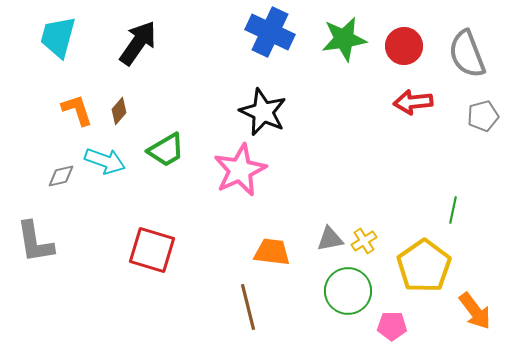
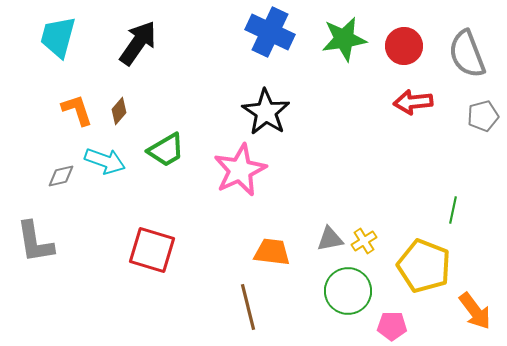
black star: moved 3 px right; rotated 9 degrees clockwise
yellow pentagon: rotated 16 degrees counterclockwise
